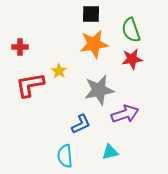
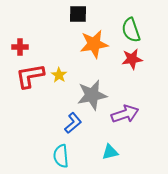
black square: moved 13 px left
yellow star: moved 4 px down
red L-shape: moved 9 px up
gray star: moved 7 px left, 5 px down
blue L-shape: moved 8 px left, 1 px up; rotated 15 degrees counterclockwise
cyan semicircle: moved 4 px left
